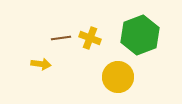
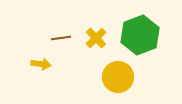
yellow cross: moved 6 px right; rotated 25 degrees clockwise
